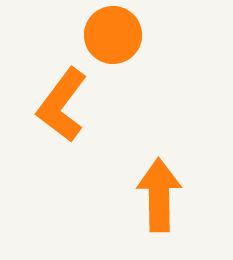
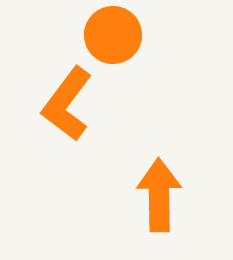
orange L-shape: moved 5 px right, 1 px up
